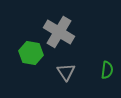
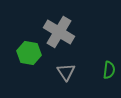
green hexagon: moved 2 px left
green semicircle: moved 2 px right
